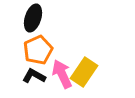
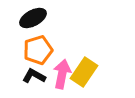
black ellipse: rotated 44 degrees clockwise
orange pentagon: rotated 8 degrees clockwise
pink arrow: rotated 36 degrees clockwise
